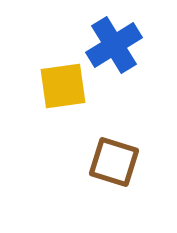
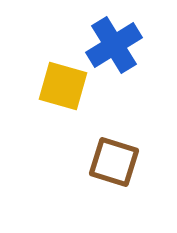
yellow square: rotated 24 degrees clockwise
